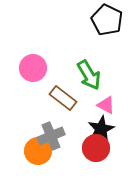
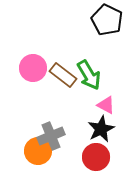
brown rectangle: moved 23 px up
red circle: moved 9 px down
